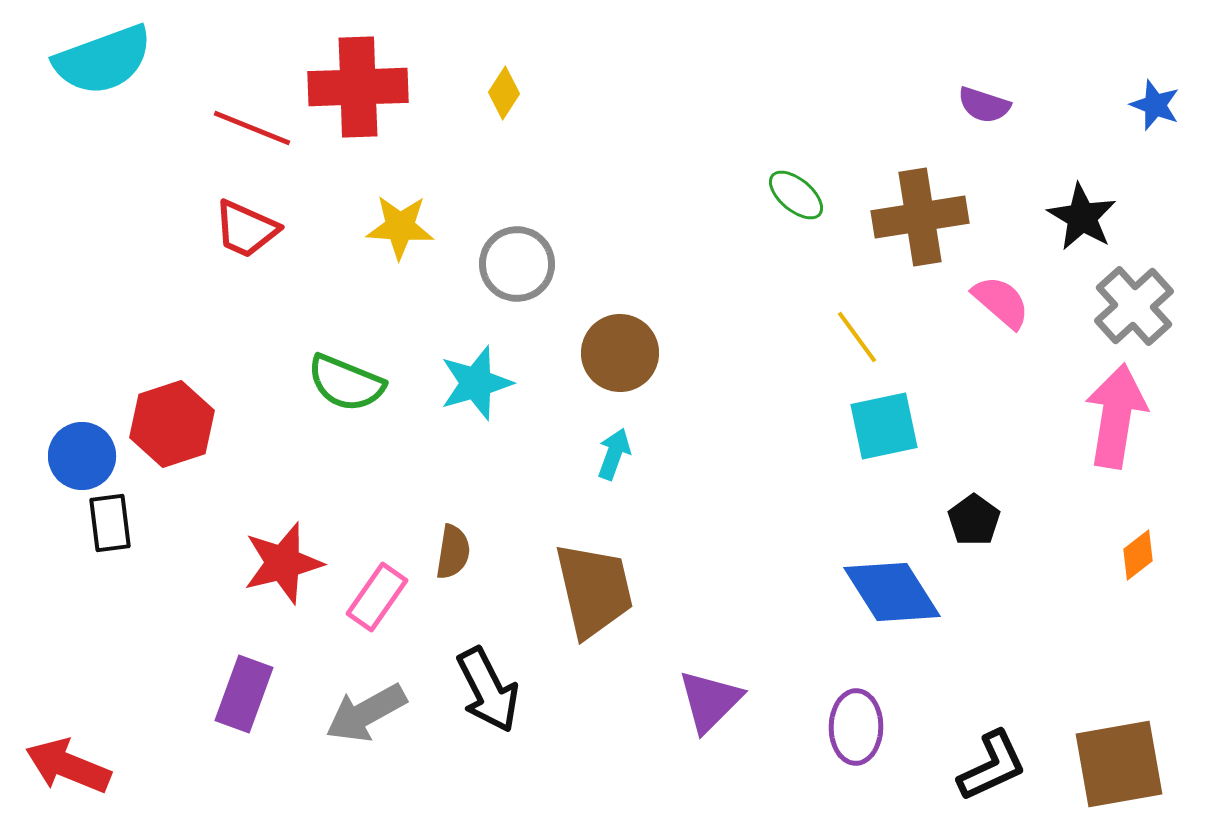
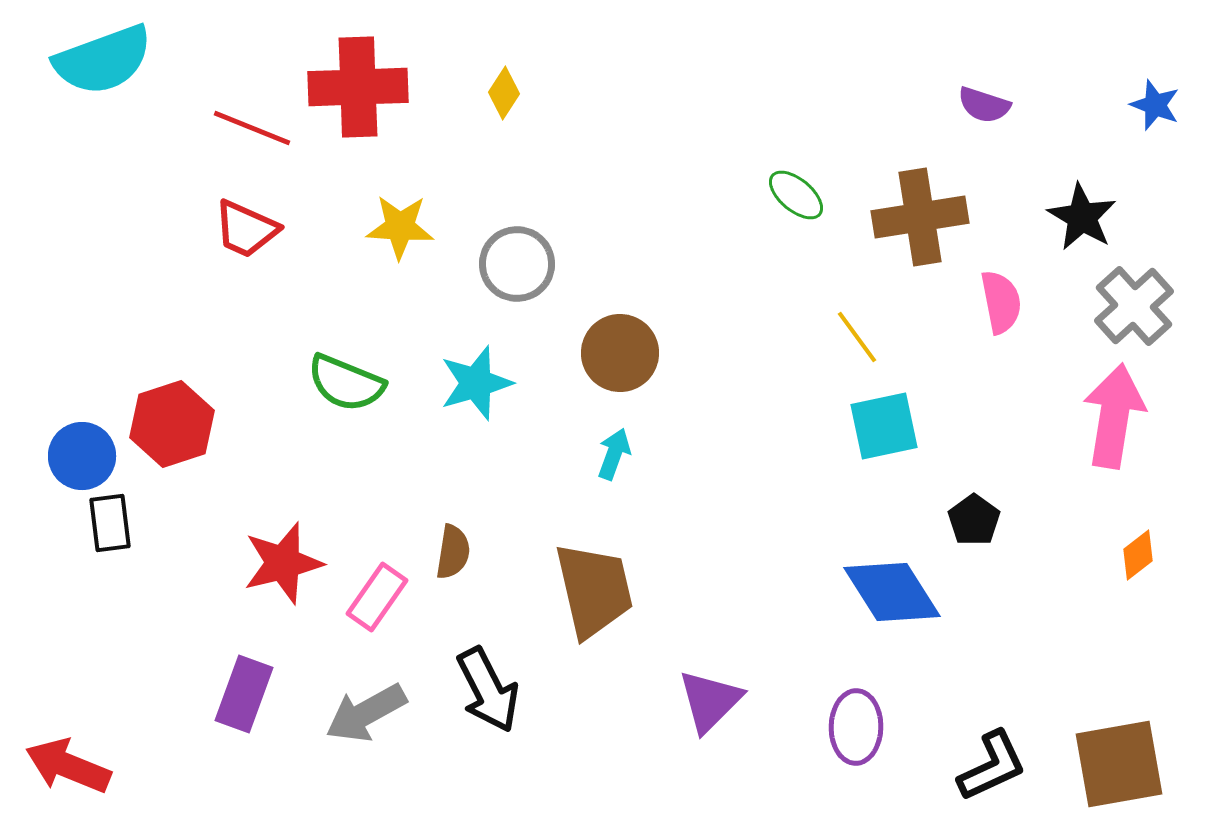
pink semicircle: rotated 38 degrees clockwise
pink arrow: moved 2 px left
